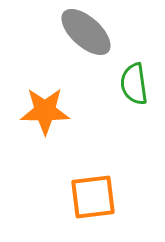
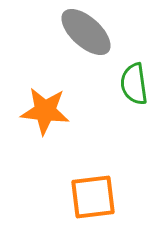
orange star: rotated 6 degrees clockwise
